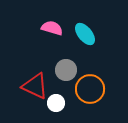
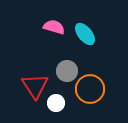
pink semicircle: moved 2 px right, 1 px up
gray circle: moved 1 px right, 1 px down
red triangle: rotated 32 degrees clockwise
